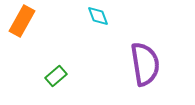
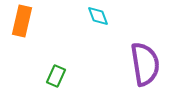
orange rectangle: rotated 16 degrees counterclockwise
green rectangle: rotated 25 degrees counterclockwise
